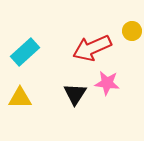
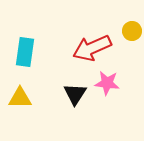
cyan rectangle: rotated 40 degrees counterclockwise
